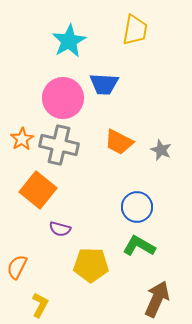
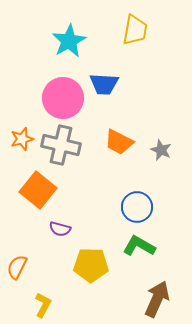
orange star: rotated 15 degrees clockwise
gray cross: moved 2 px right
yellow L-shape: moved 3 px right
